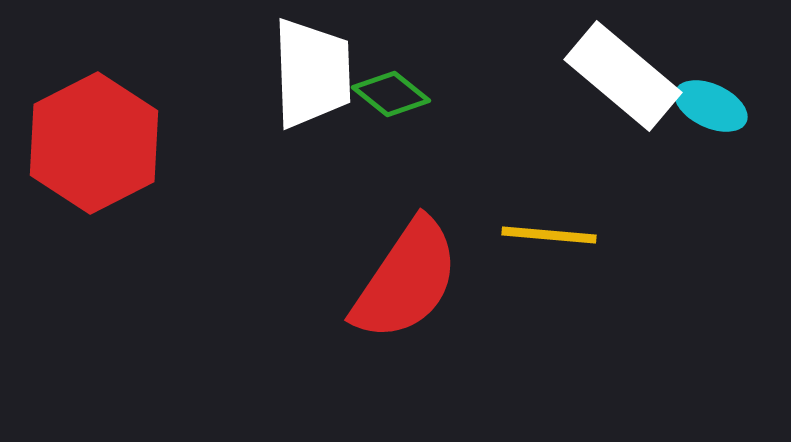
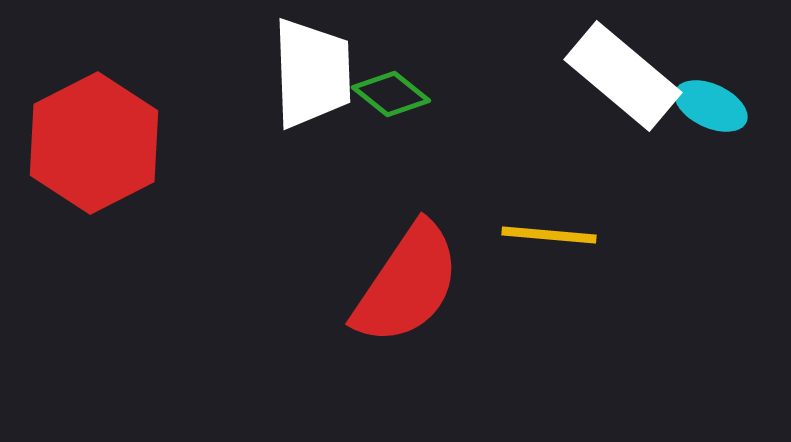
red semicircle: moved 1 px right, 4 px down
